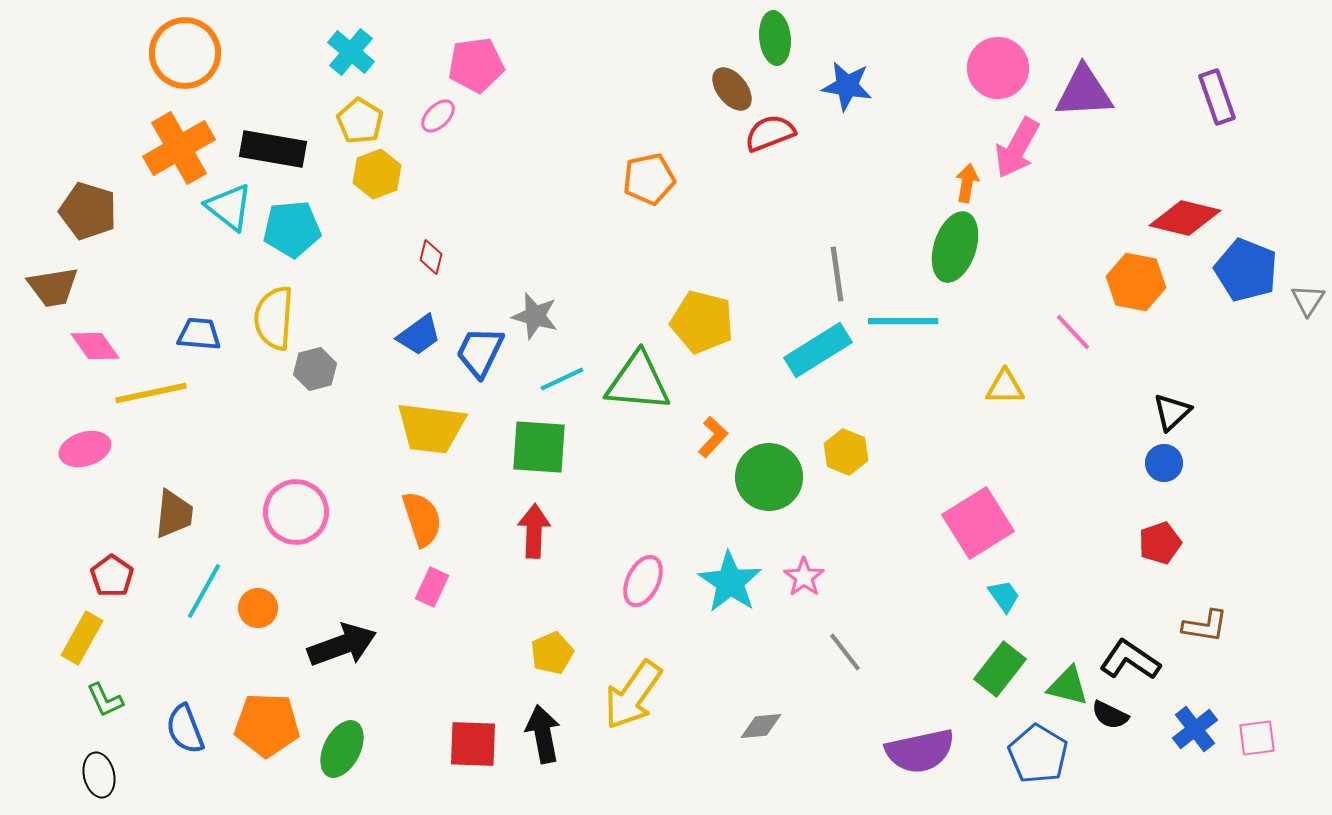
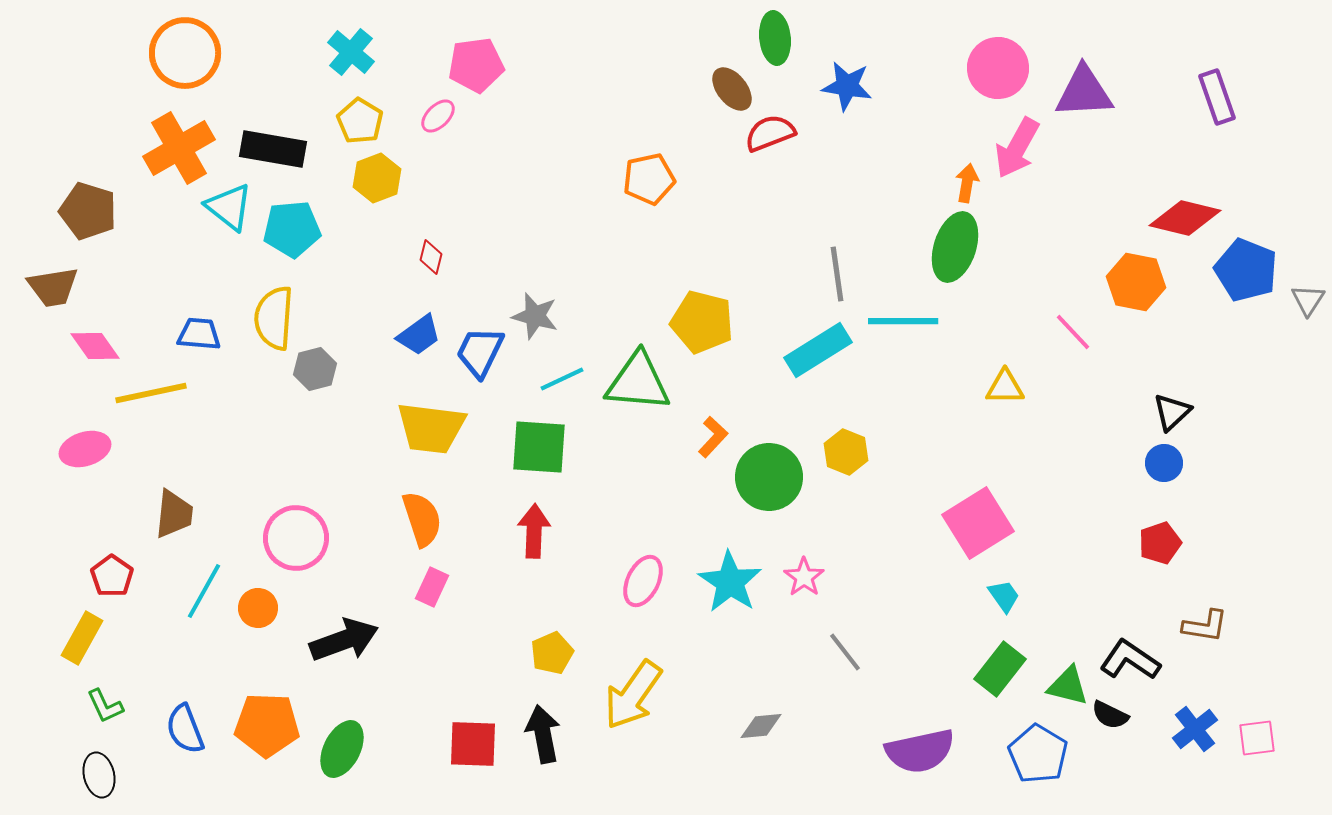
yellow hexagon at (377, 174): moved 4 px down
pink circle at (296, 512): moved 26 px down
black arrow at (342, 645): moved 2 px right, 5 px up
green L-shape at (105, 700): moved 6 px down
